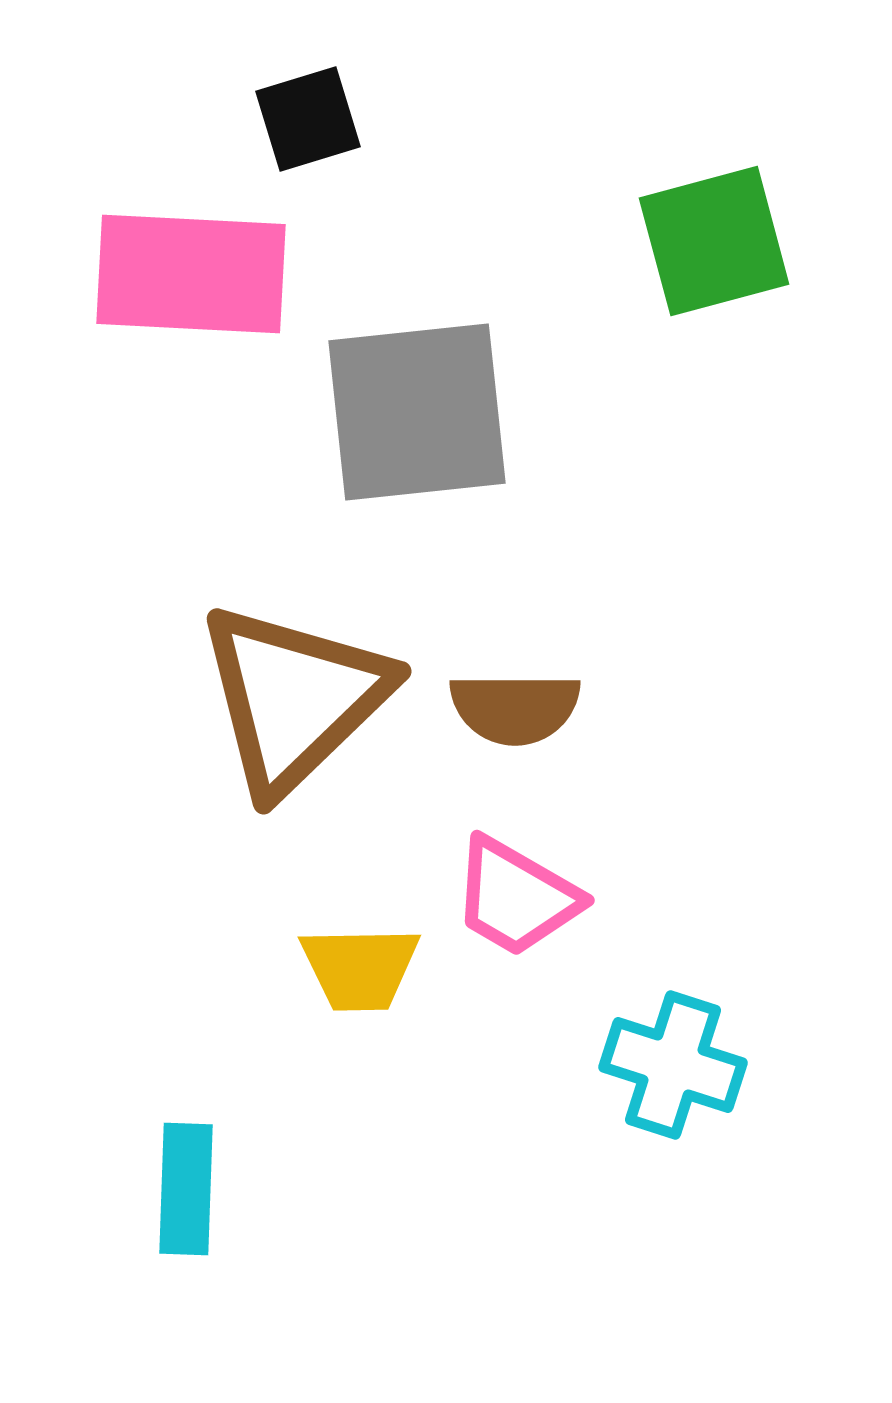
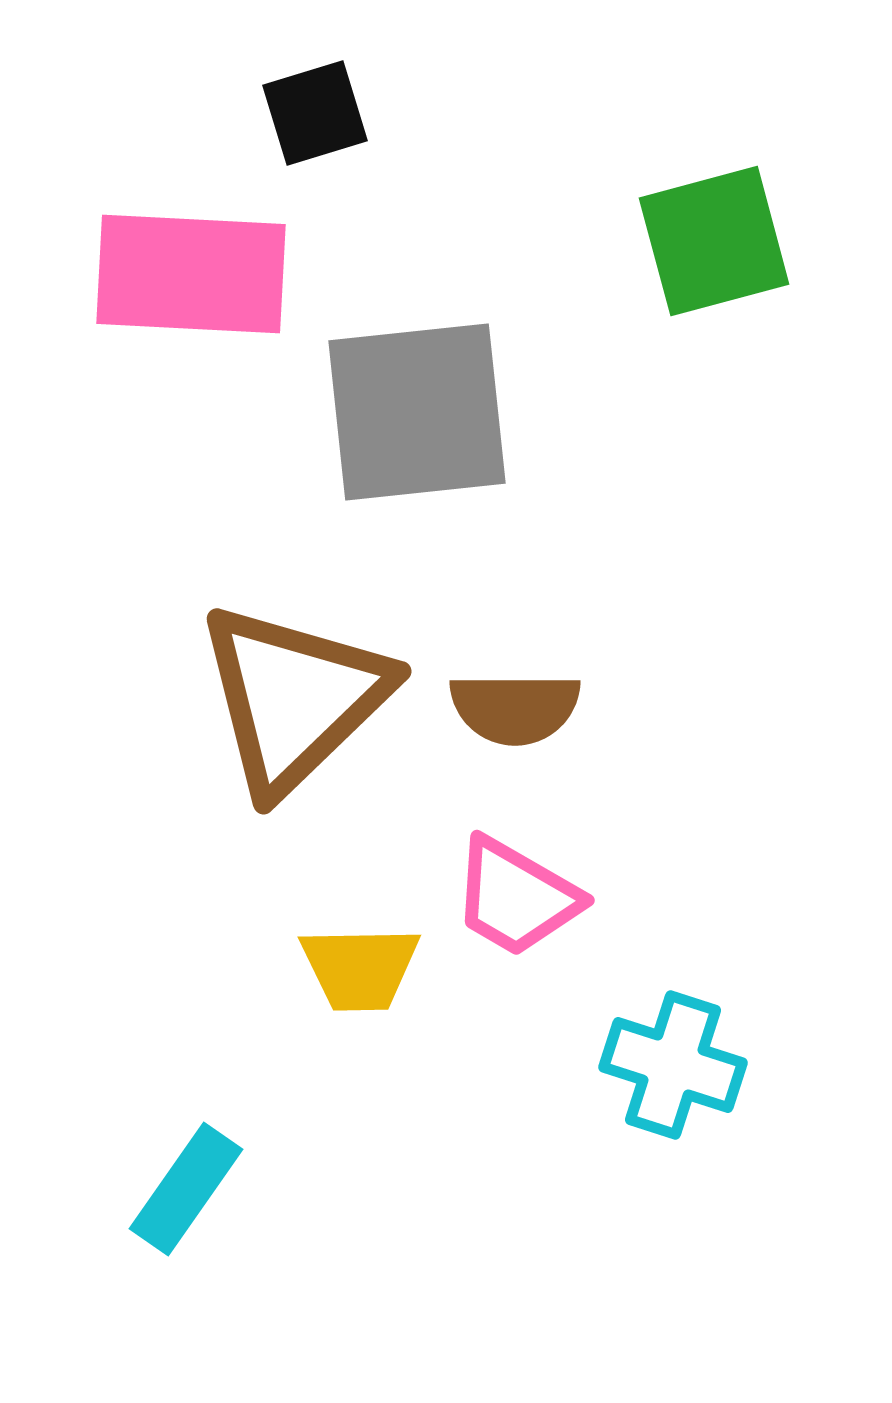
black square: moved 7 px right, 6 px up
cyan rectangle: rotated 33 degrees clockwise
